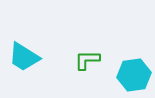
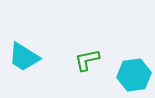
green L-shape: rotated 12 degrees counterclockwise
